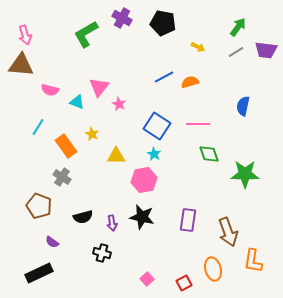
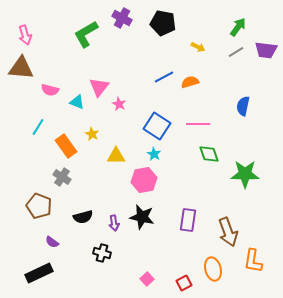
brown triangle: moved 3 px down
purple arrow: moved 2 px right
